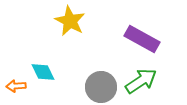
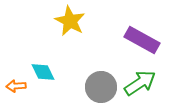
purple rectangle: moved 1 px down
green arrow: moved 1 px left, 2 px down
